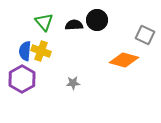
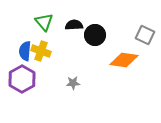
black circle: moved 2 px left, 15 px down
orange diamond: rotated 8 degrees counterclockwise
